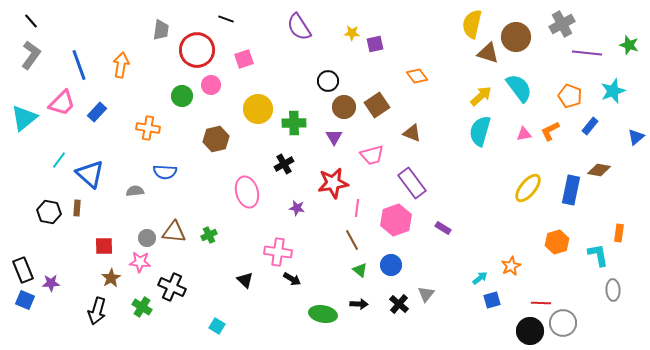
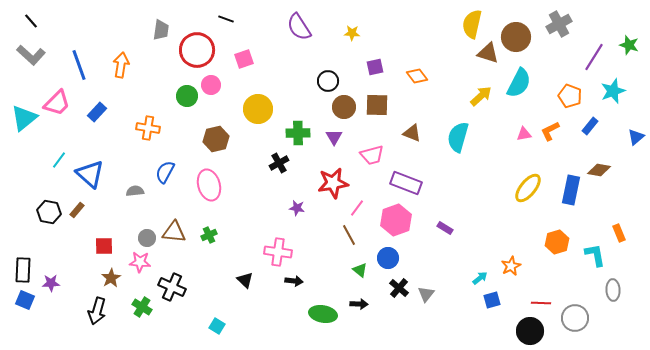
gray cross at (562, 24): moved 3 px left
purple square at (375, 44): moved 23 px down
purple line at (587, 53): moved 7 px right, 4 px down; rotated 64 degrees counterclockwise
gray L-shape at (31, 55): rotated 96 degrees clockwise
cyan semicircle at (519, 88): moved 5 px up; rotated 64 degrees clockwise
green circle at (182, 96): moved 5 px right
pink trapezoid at (62, 103): moved 5 px left
brown square at (377, 105): rotated 35 degrees clockwise
green cross at (294, 123): moved 4 px right, 10 px down
cyan semicircle at (480, 131): moved 22 px left, 6 px down
black cross at (284, 164): moved 5 px left, 1 px up
blue semicircle at (165, 172): rotated 115 degrees clockwise
purple rectangle at (412, 183): moved 6 px left; rotated 32 degrees counterclockwise
pink ellipse at (247, 192): moved 38 px left, 7 px up
brown rectangle at (77, 208): moved 2 px down; rotated 35 degrees clockwise
pink line at (357, 208): rotated 30 degrees clockwise
purple rectangle at (443, 228): moved 2 px right
orange rectangle at (619, 233): rotated 30 degrees counterclockwise
brown line at (352, 240): moved 3 px left, 5 px up
cyan L-shape at (598, 255): moved 3 px left
blue circle at (391, 265): moved 3 px left, 7 px up
black rectangle at (23, 270): rotated 25 degrees clockwise
black arrow at (292, 279): moved 2 px right, 2 px down; rotated 24 degrees counterclockwise
black cross at (399, 304): moved 16 px up
gray circle at (563, 323): moved 12 px right, 5 px up
